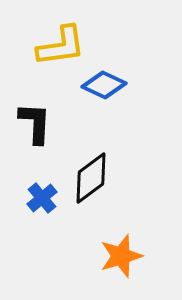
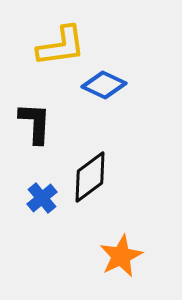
black diamond: moved 1 px left, 1 px up
orange star: rotated 9 degrees counterclockwise
